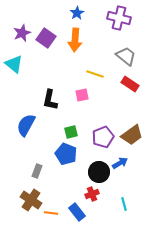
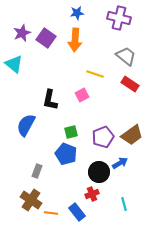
blue star: rotated 24 degrees clockwise
pink square: rotated 16 degrees counterclockwise
